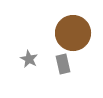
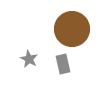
brown circle: moved 1 px left, 4 px up
